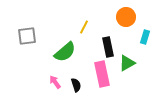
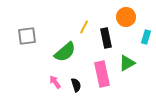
cyan rectangle: moved 1 px right
black rectangle: moved 2 px left, 9 px up
